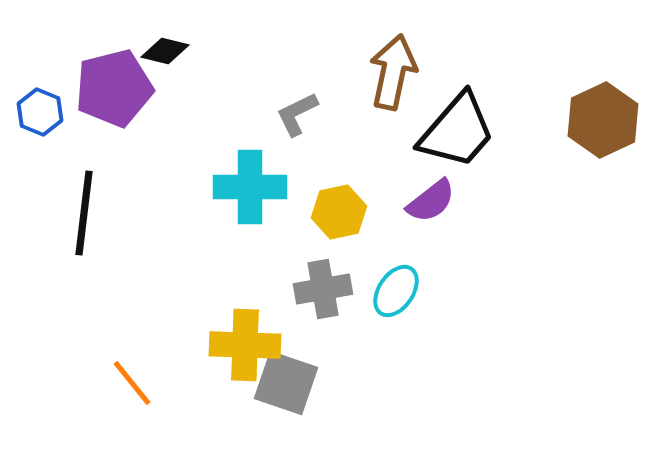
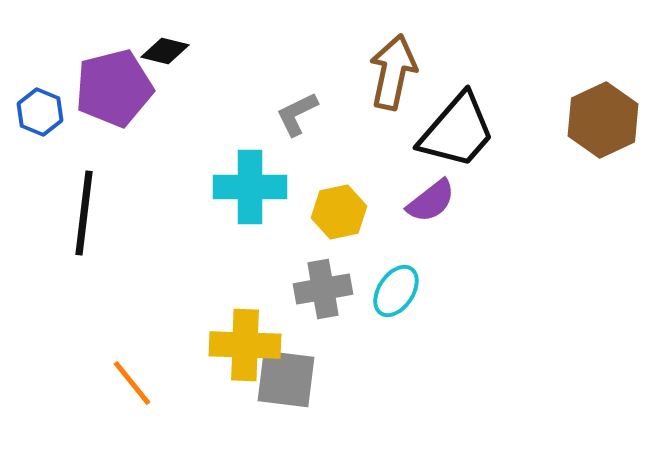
gray square: moved 4 px up; rotated 12 degrees counterclockwise
